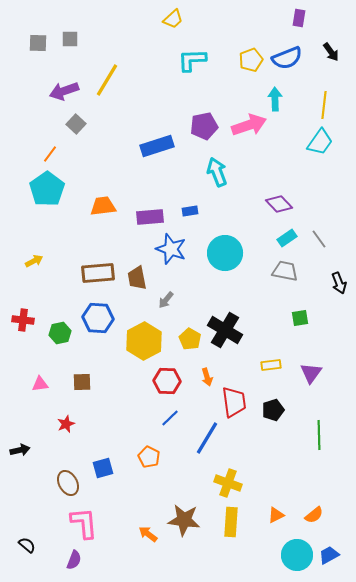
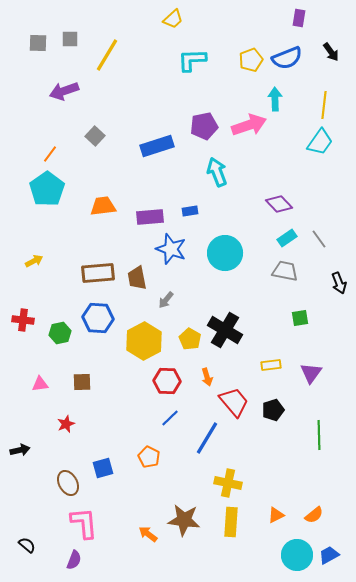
yellow line at (107, 80): moved 25 px up
gray square at (76, 124): moved 19 px right, 12 px down
red trapezoid at (234, 402): rotated 32 degrees counterclockwise
yellow cross at (228, 483): rotated 8 degrees counterclockwise
